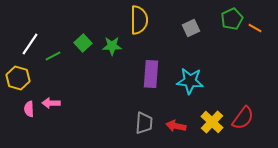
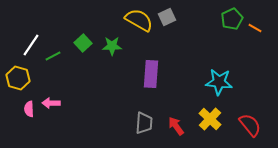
yellow semicircle: rotated 60 degrees counterclockwise
gray square: moved 24 px left, 11 px up
white line: moved 1 px right, 1 px down
cyan star: moved 29 px right, 1 px down
red semicircle: moved 7 px right, 7 px down; rotated 75 degrees counterclockwise
yellow cross: moved 2 px left, 3 px up
red arrow: rotated 42 degrees clockwise
